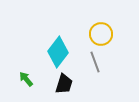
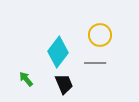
yellow circle: moved 1 px left, 1 px down
gray line: moved 1 px down; rotated 70 degrees counterclockwise
black trapezoid: rotated 40 degrees counterclockwise
